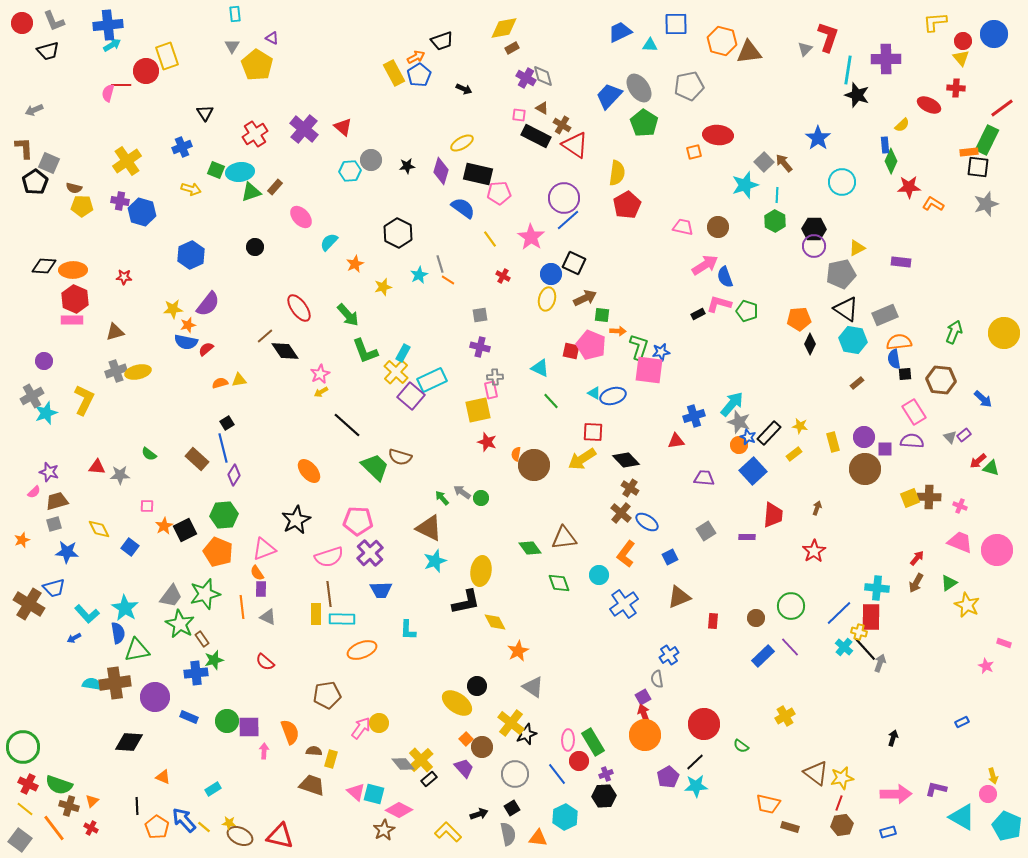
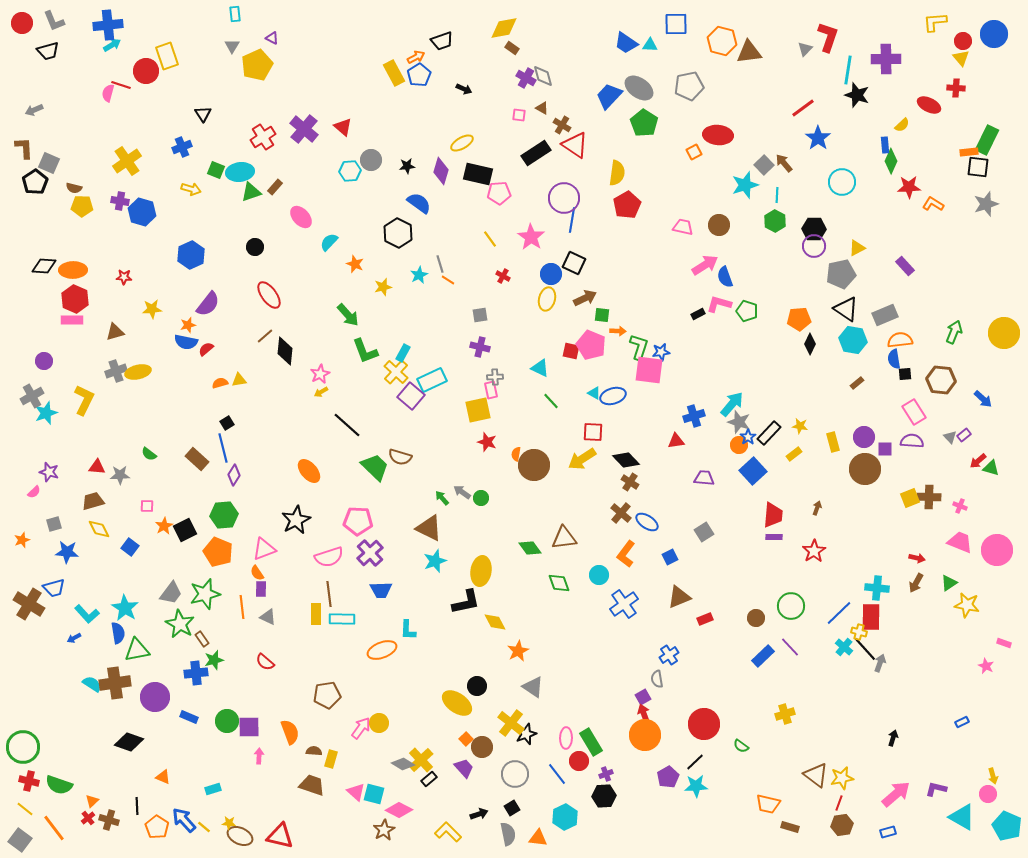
blue trapezoid at (620, 32): moved 6 px right, 11 px down; rotated 120 degrees counterclockwise
brown rectangle at (512, 48): rotated 64 degrees clockwise
yellow pentagon at (257, 65): rotated 16 degrees clockwise
red line at (121, 85): rotated 18 degrees clockwise
gray ellipse at (639, 88): rotated 20 degrees counterclockwise
red line at (1002, 108): moved 199 px left
black triangle at (205, 113): moved 2 px left, 1 px down
red cross at (255, 134): moved 8 px right, 3 px down
black rectangle at (536, 136): moved 17 px down; rotated 60 degrees counterclockwise
orange square at (694, 152): rotated 14 degrees counterclockwise
gray square at (764, 162): moved 3 px down
blue semicircle at (463, 208): moved 44 px left, 5 px up
blue line at (568, 220): moved 4 px right; rotated 40 degrees counterclockwise
brown circle at (718, 227): moved 1 px right, 2 px up
purple rectangle at (901, 262): moved 4 px right, 4 px down; rotated 42 degrees clockwise
orange star at (355, 264): rotated 24 degrees counterclockwise
red ellipse at (299, 308): moved 30 px left, 13 px up
yellow star at (173, 309): moved 21 px left
orange semicircle at (899, 342): moved 1 px right, 2 px up
black diamond at (285, 351): rotated 40 degrees clockwise
blue star at (748, 437): rotated 14 degrees clockwise
brown cross at (630, 488): moved 6 px up
brown trapezoid at (57, 501): moved 36 px right
gray square at (706, 531): moved 2 px left, 1 px down
purple rectangle at (747, 537): moved 27 px right
red arrow at (917, 558): rotated 63 degrees clockwise
gray trapezoid at (171, 596): moved 3 px up
yellow star at (967, 605): rotated 15 degrees counterclockwise
red rectangle at (713, 621): moved 8 px left, 2 px up; rotated 63 degrees clockwise
orange ellipse at (362, 650): moved 20 px right
cyan semicircle at (92, 684): rotated 24 degrees clockwise
yellow cross at (785, 716): moved 2 px up; rotated 12 degrees clockwise
pink ellipse at (568, 740): moved 2 px left, 2 px up
black diamond at (129, 742): rotated 16 degrees clockwise
green rectangle at (593, 742): moved 2 px left
pink arrow at (264, 751): moved 5 px left, 5 px down
gray diamond at (403, 764): rotated 20 degrees counterclockwise
brown triangle at (816, 773): moved 2 px down
red cross at (28, 784): moved 1 px right, 3 px up; rotated 12 degrees counterclockwise
cyan rectangle at (213, 789): rotated 14 degrees clockwise
pink arrow at (896, 794): rotated 40 degrees counterclockwise
brown cross at (69, 806): moved 40 px right, 14 px down
red cross at (91, 828): moved 3 px left, 10 px up; rotated 24 degrees clockwise
